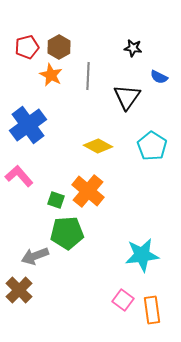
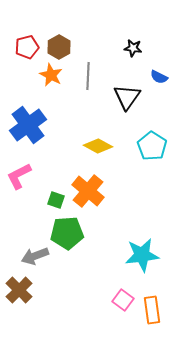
pink L-shape: rotated 76 degrees counterclockwise
